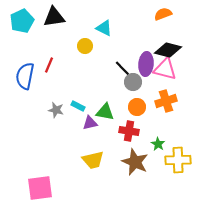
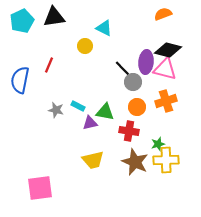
purple ellipse: moved 2 px up
blue semicircle: moved 5 px left, 4 px down
green star: rotated 24 degrees clockwise
yellow cross: moved 12 px left
